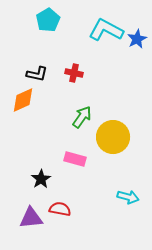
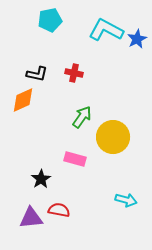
cyan pentagon: moved 2 px right; rotated 20 degrees clockwise
cyan arrow: moved 2 px left, 3 px down
red semicircle: moved 1 px left, 1 px down
